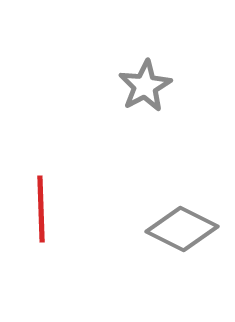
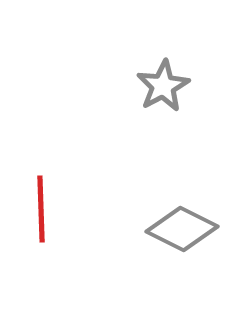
gray star: moved 18 px right
